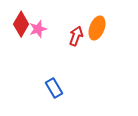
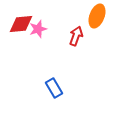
red diamond: rotated 55 degrees clockwise
orange ellipse: moved 12 px up
